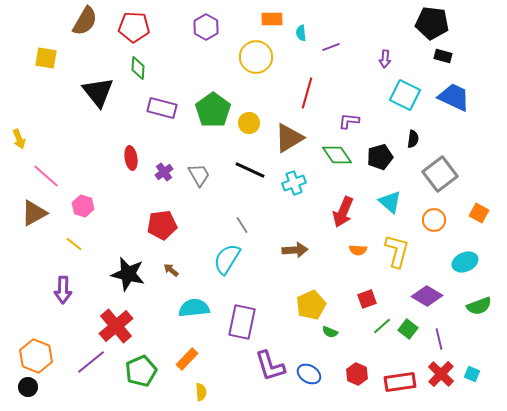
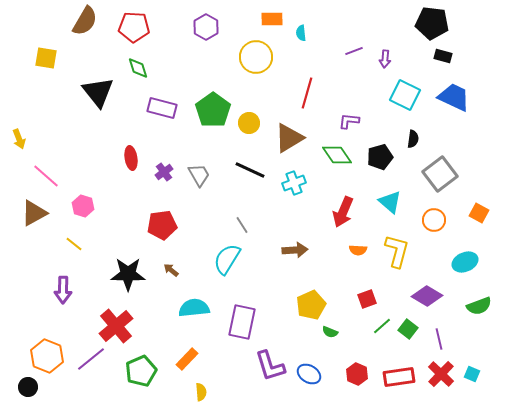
purple line at (331, 47): moved 23 px right, 4 px down
green diamond at (138, 68): rotated 20 degrees counterclockwise
black star at (128, 274): rotated 12 degrees counterclockwise
orange hexagon at (36, 356): moved 11 px right
purple line at (91, 362): moved 3 px up
red rectangle at (400, 382): moved 1 px left, 5 px up
